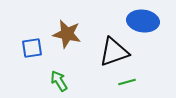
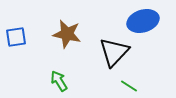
blue ellipse: rotated 24 degrees counterclockwise
blue square: moved 16 px left, 11 px up
black triangle: rotated 28 degrees counterclockwise
green line: moved 2 px right, 4 px down; rotated 48 degrees clockwise
